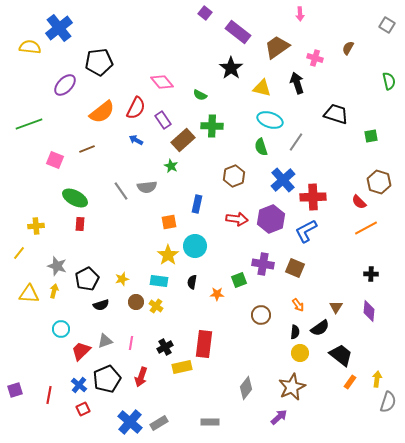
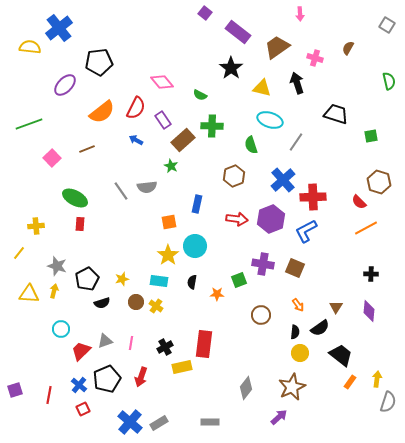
green semicircle at (261, 147): moved 10 px left, 2 px up
pink square at (55, 160): moved 3 px left, 2 px up; rotated 24 degrees clockwise
black semicircle at (101, 305): moved 1 px right, 2 px up
